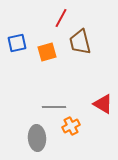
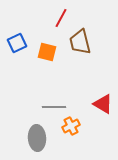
blue square: rotated 12 degrees counterclockwise
orange square: rotated 30 degrees clockwise
